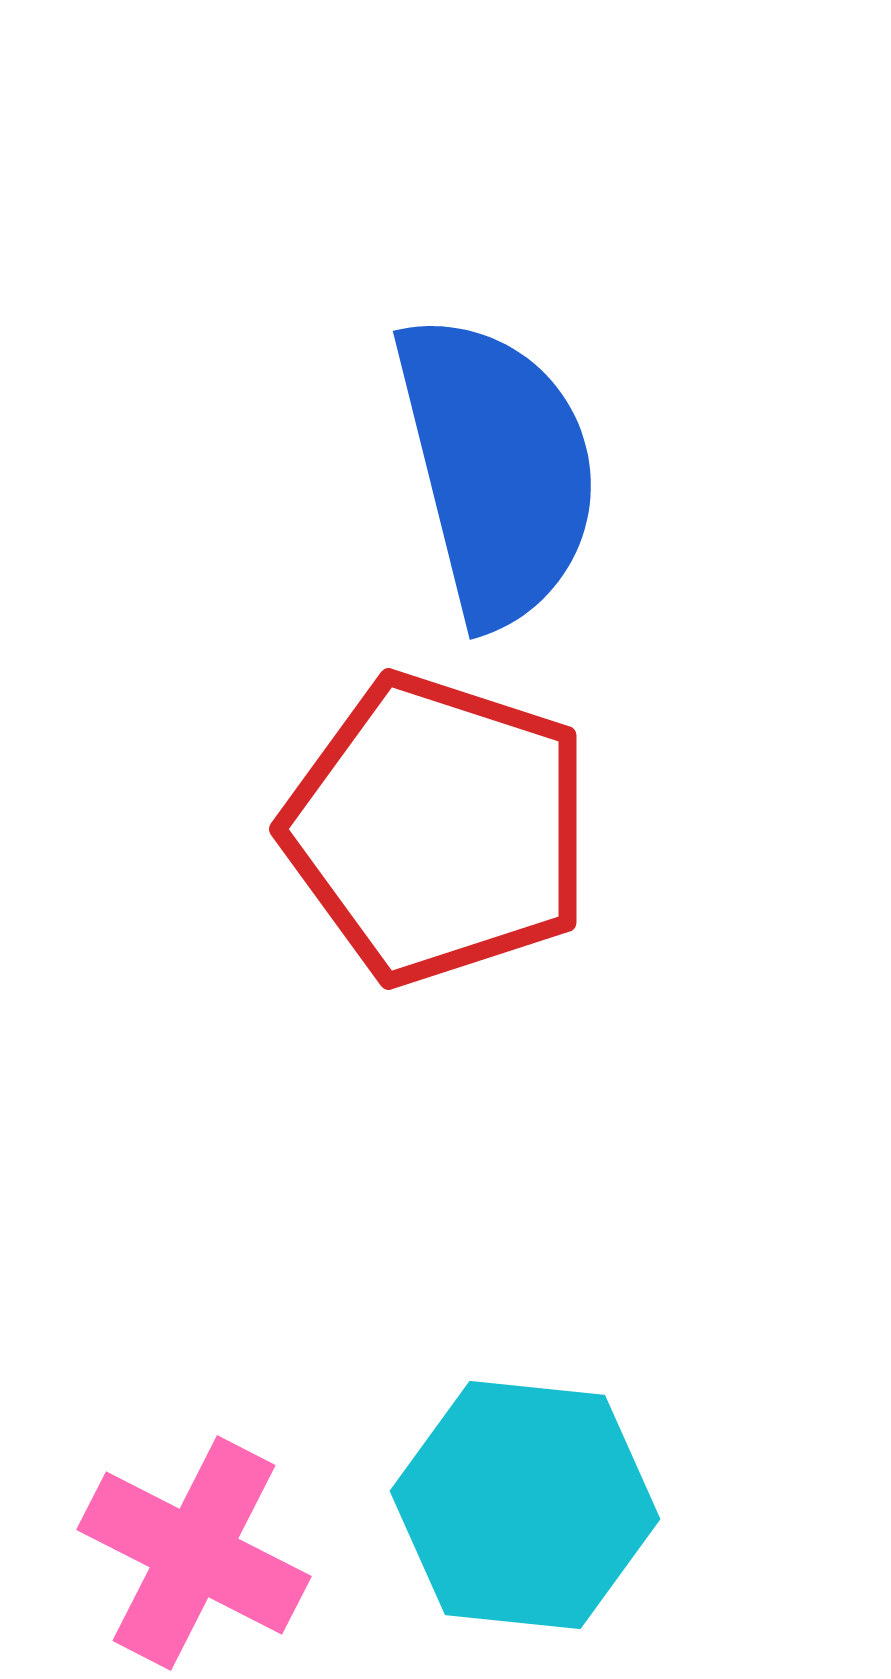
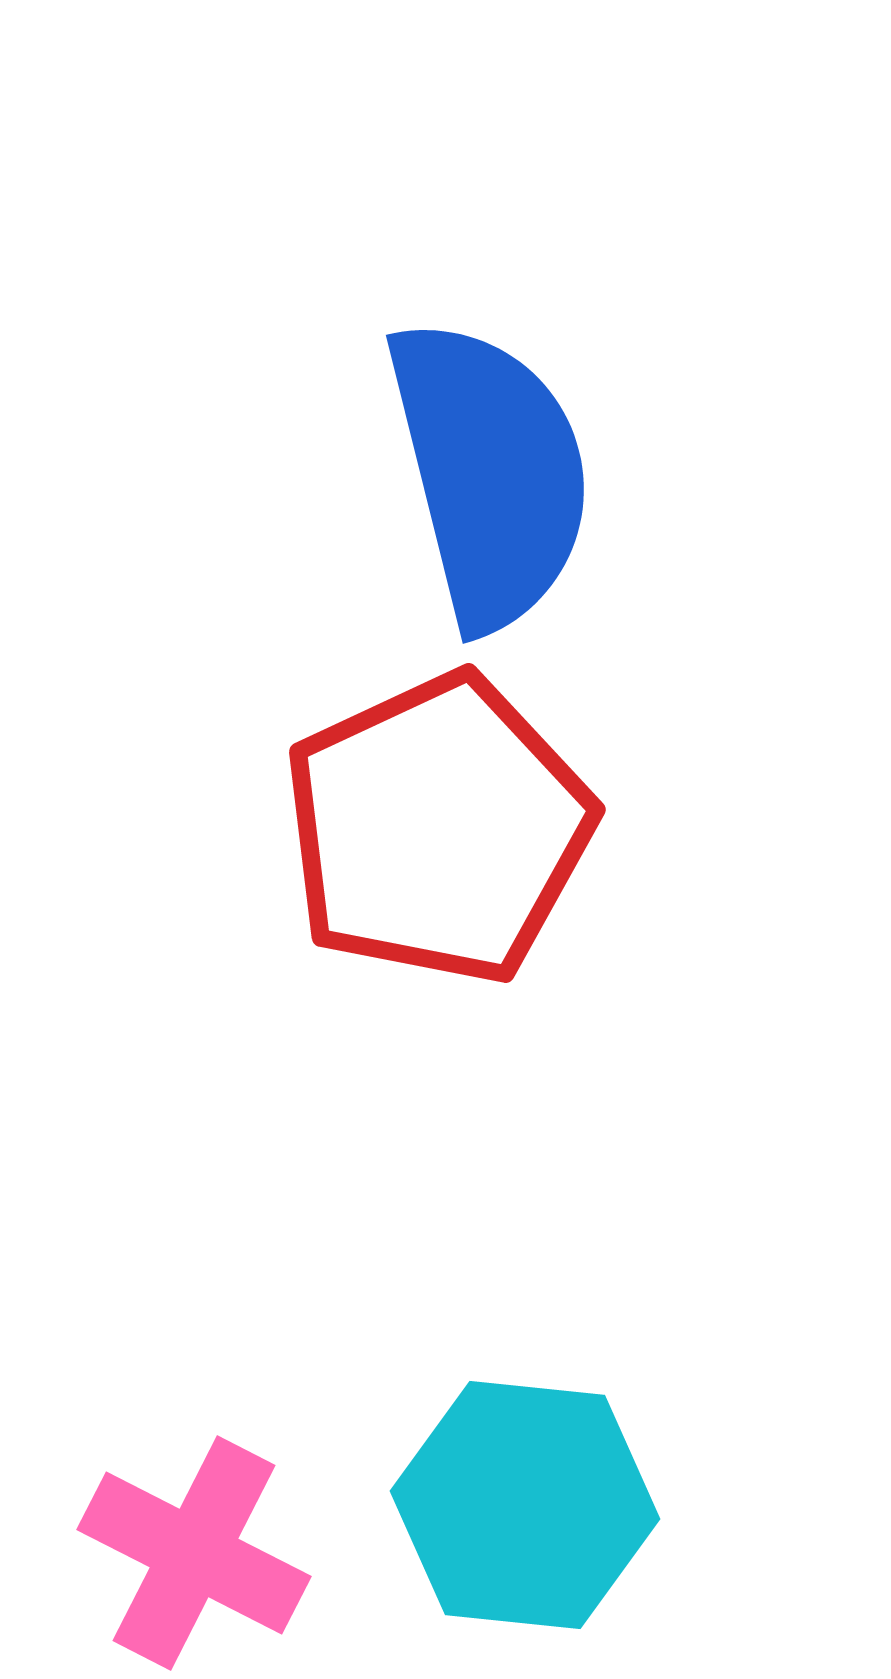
blue semicircle: moved 7 px left, 4 px down
red pentagon: rotated 29 degrees clockwise
